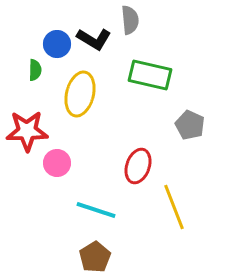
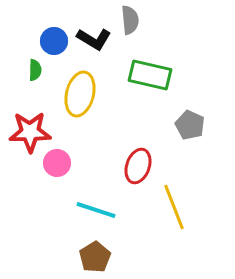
blue circle: moved 3 px left, 3 px up
red star: moved 3 px right, 1 px down
